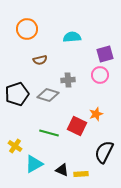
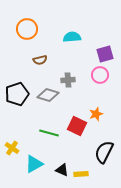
yellow cross: moved 3 px left, 2 px down
